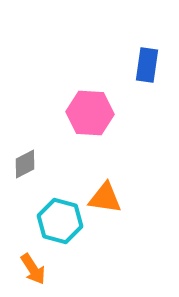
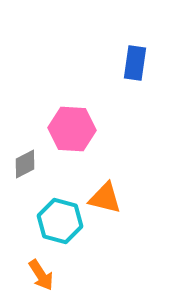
blue rectangle: moved 12 px left, 2 px up
pink hexagon: moved 18 px left, 16 px down
orange triangle: rotated 6 degrees clockwise
orange arrow: moved 8 px right, 6 px down
